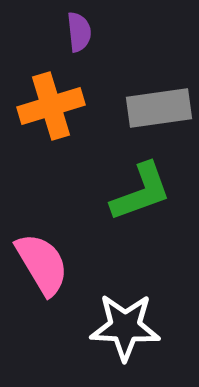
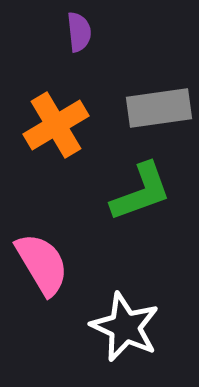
orange cross: moved 5 px right, 19 px down; rotated 14 degrees counterclockwise
white star: rotated 22 degrees clockwise
